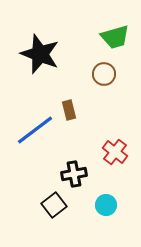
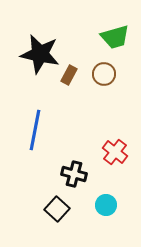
black star: rotated 9 degrees counterclockwise
brown rectangle: moved 35 px up; rotated 42 degrees clockwise
blue line: rotated 42 degrees counterclockwise
black cross: rotated 25 degrees clockwise
black square: moved 3 px right, 4 px down; rotated 10 degrees counterclockwise
